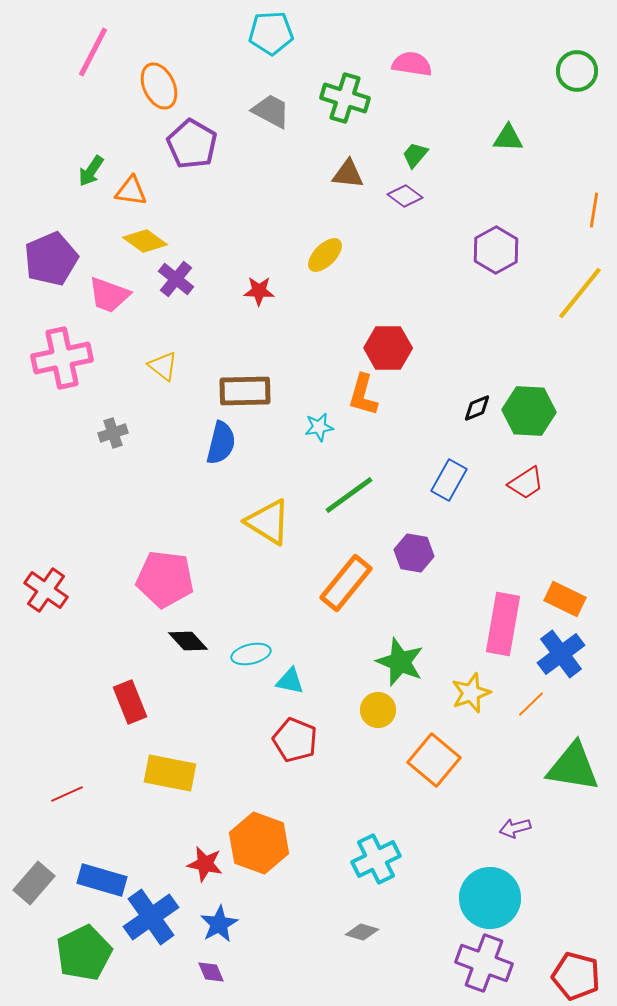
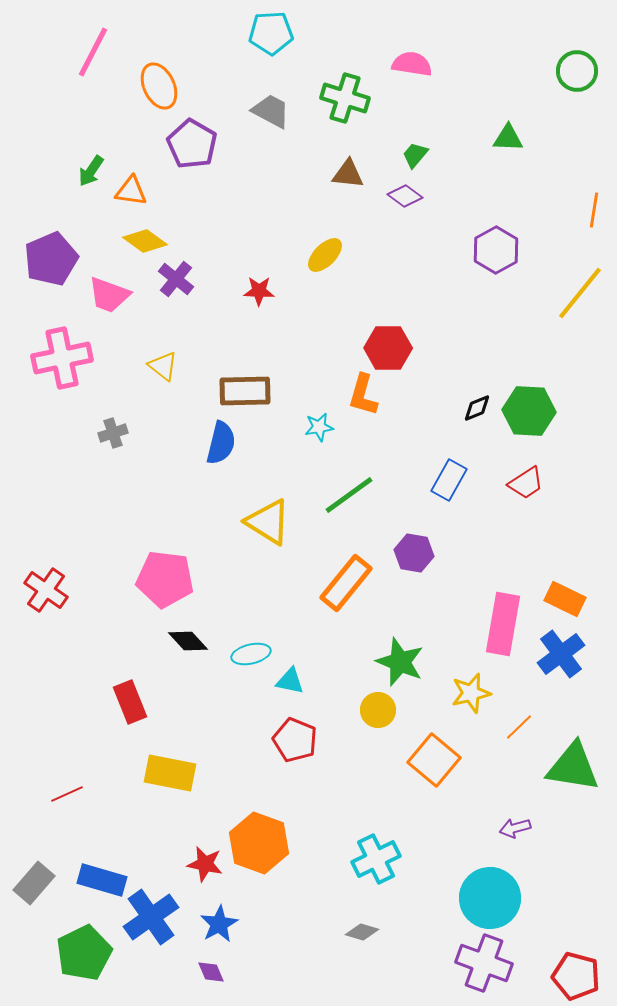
yellow star at (471, 693): rotated 6 degrees clockwise
orange line at (531, 704): moved 12 px left, 23 px down
